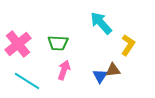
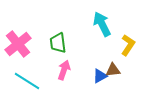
cyan arrow: moved 1 px right, 1 px down; rotated 15 degrees clockwise
green trapezoid: rotated 80 degrees clockwise
blue triangle: rotated 28 degrees clockwise
